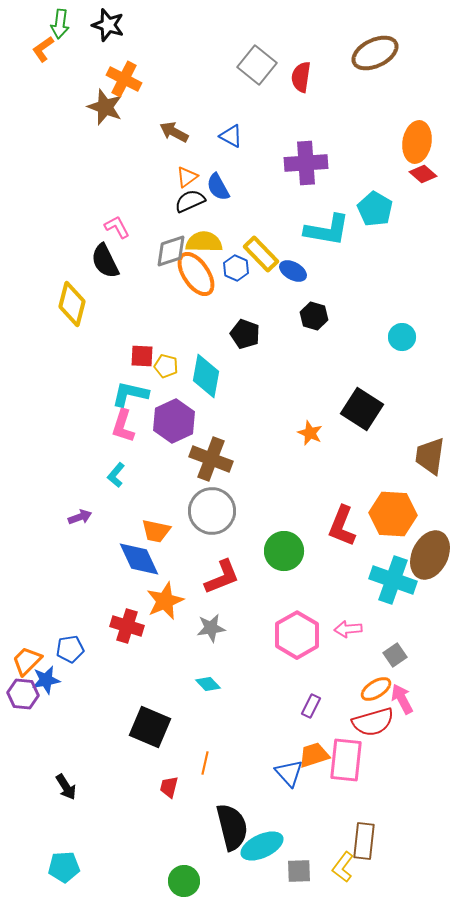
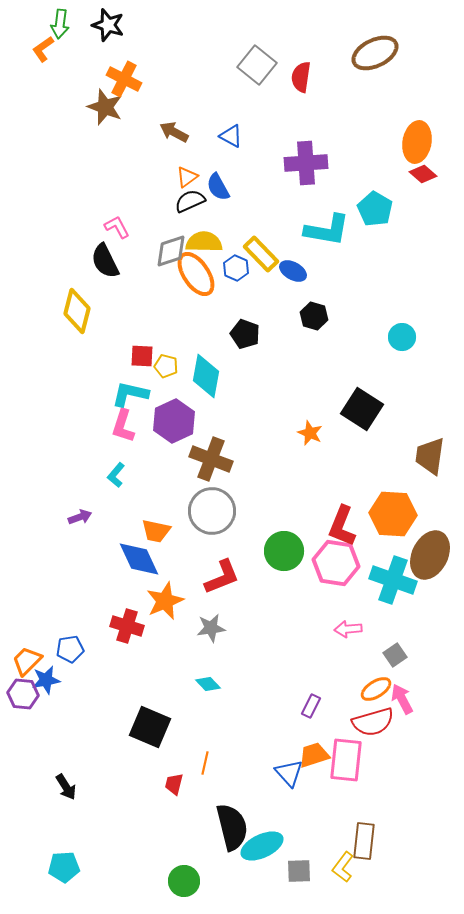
yellow diamond at (72, 304): moved 5 px right, 7 px down
pink hexagon at (297, 635): moved 39 px right, 72 px up; rotated 21 degrees counterclockwise
red trapezoid at (169, 787): moved 5 px right, 3 px up
